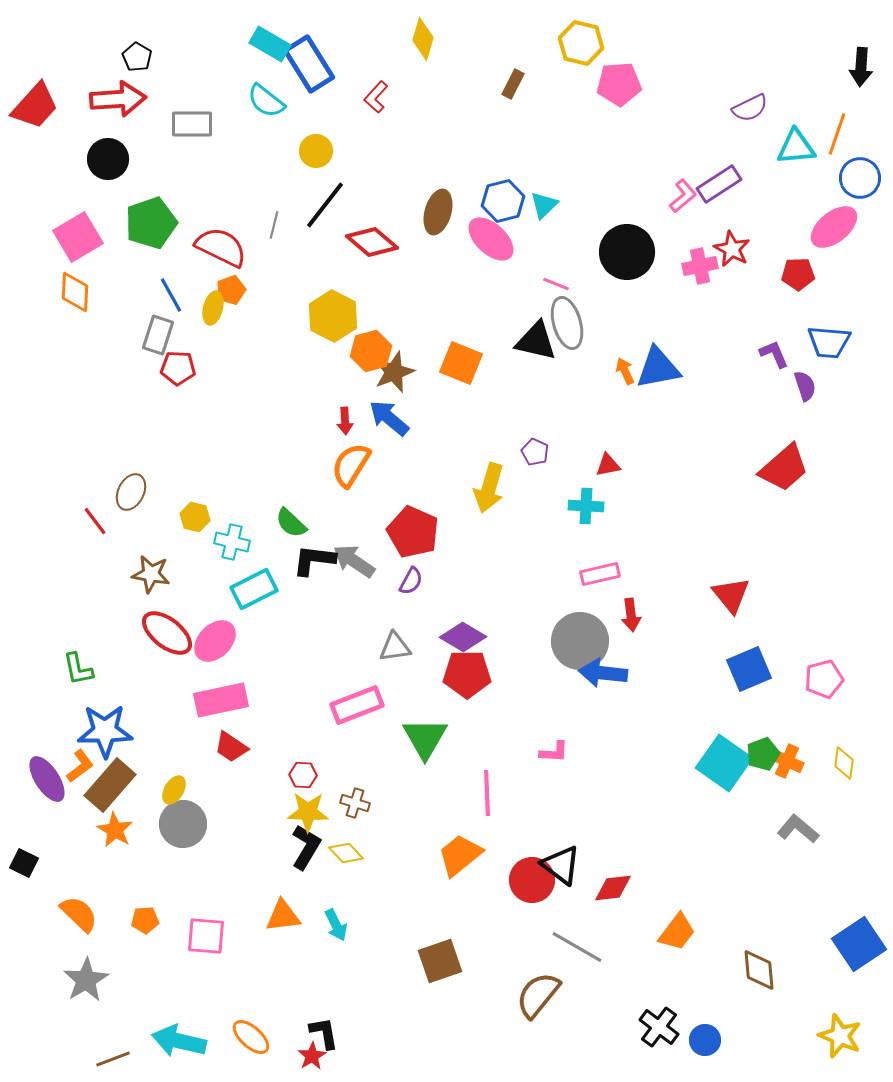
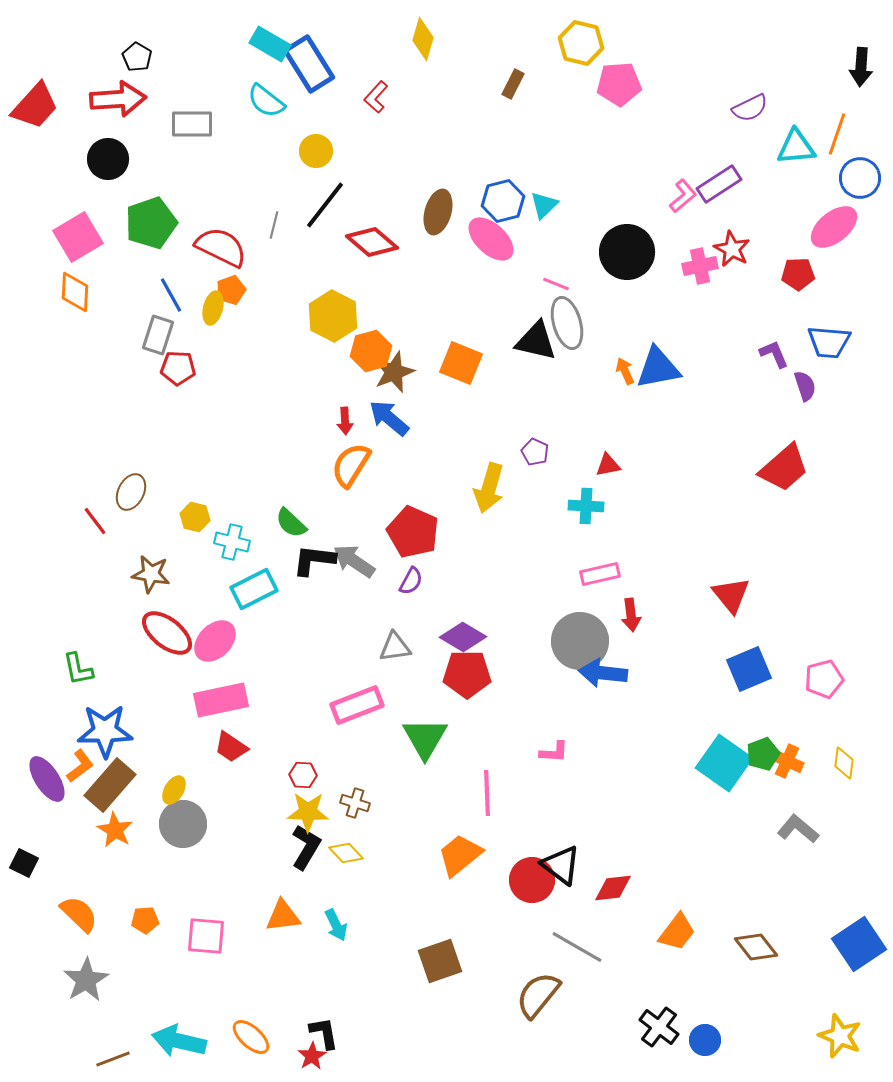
brown diamond at (759, 970): moved 3 px left, 23 px up; rotated 33 degrees counterclockwise
